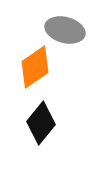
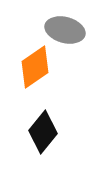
black diamond: moved 2 px right, 9 px down
